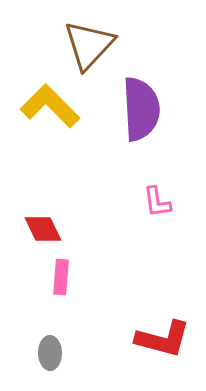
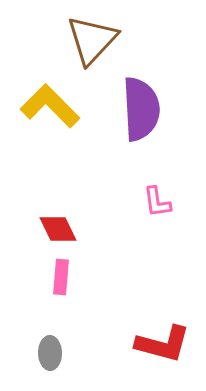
brown triangle: moved 3 px right, 5 px up
red diamond: moved 15 px right
red L-shape: moved 5 px down
